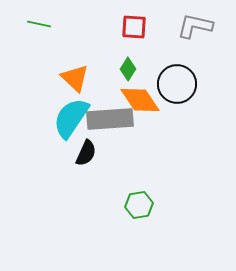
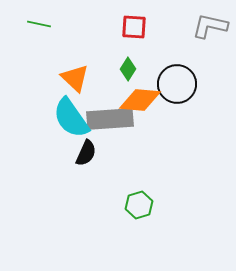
gray L-shape: moved 15 px right
orange diamond: rotated 51 degrees counterclockwise
cyan semicircle: rotated 69 degrees counterclockwise
green hexagon: rotated 8 degrees counterclockwise
